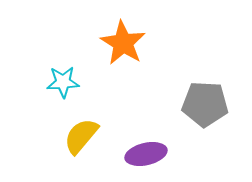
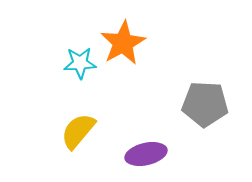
orange star: rotated 12 degrees clockwise
cyan star: moved 17 px right, 19 px up
yellow semicircle: moved 3 px left, 5 px up
